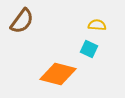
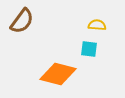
cyan square: rotated 18 degrees counterclockwise
